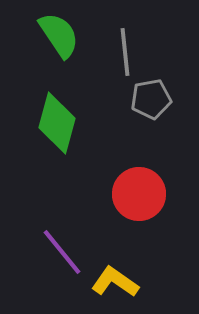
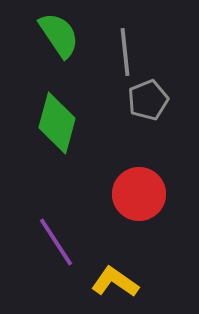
gray pentagon: moved 3 px left, 1 px down; rotated 12 degrees counterclockwise
purple line: moved 6 px left, 10 px up; rotated 6 degrees clockwise
